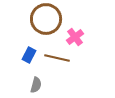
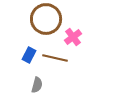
pink cross: moved 2 px left
brown line: moved 2 px left
gray semicircle: moved 1 px right
